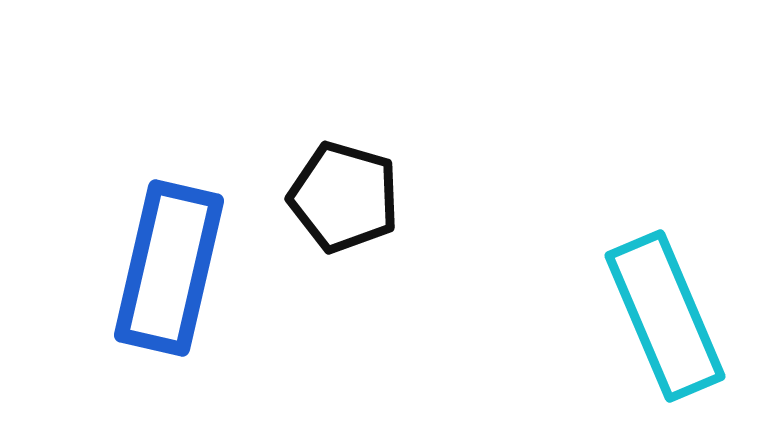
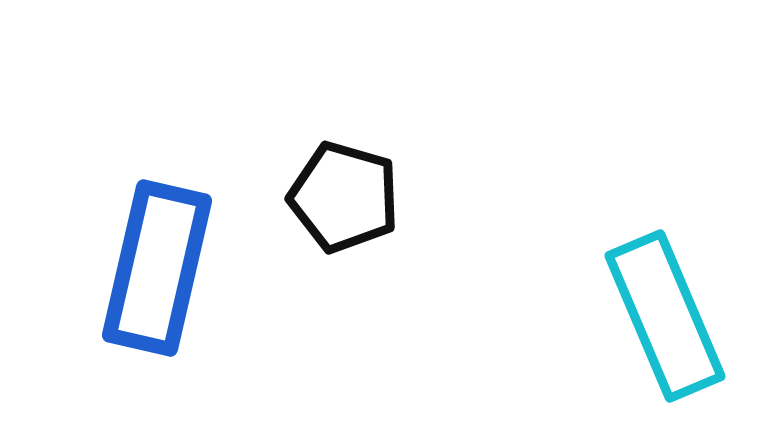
blue rectangle: moved 12 px left
